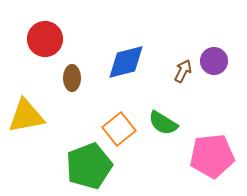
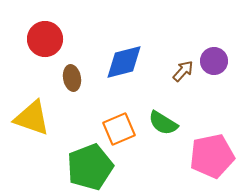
blue diamond: moved 2 px left
brown arrow: rotated 15 degrees clockwise
brown ellipse: rotated 10 degrees counterclockwise
yellow triangle: moved 6 px right, 2 px down; rotated 30 degrees clockwise
orange square: rotated 16 degrees clockwise
pink pentagon: rotated 6 degrees counterclockwise
green pentagon: moved 1 px right, 1 px down
